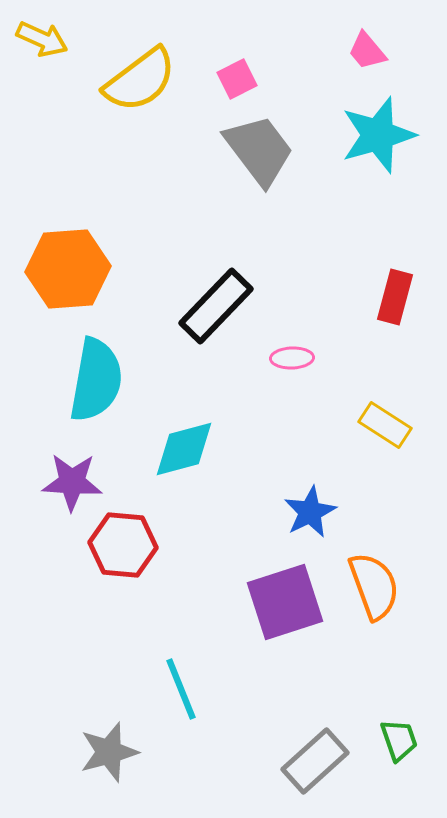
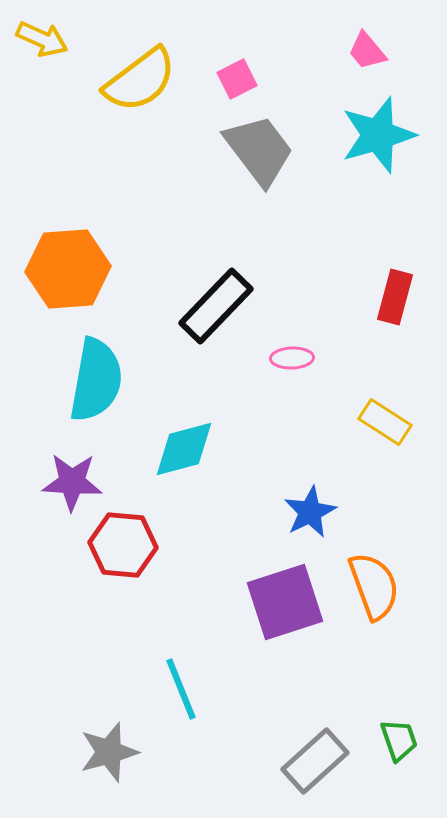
yellow rectangle: moved 3 px up
